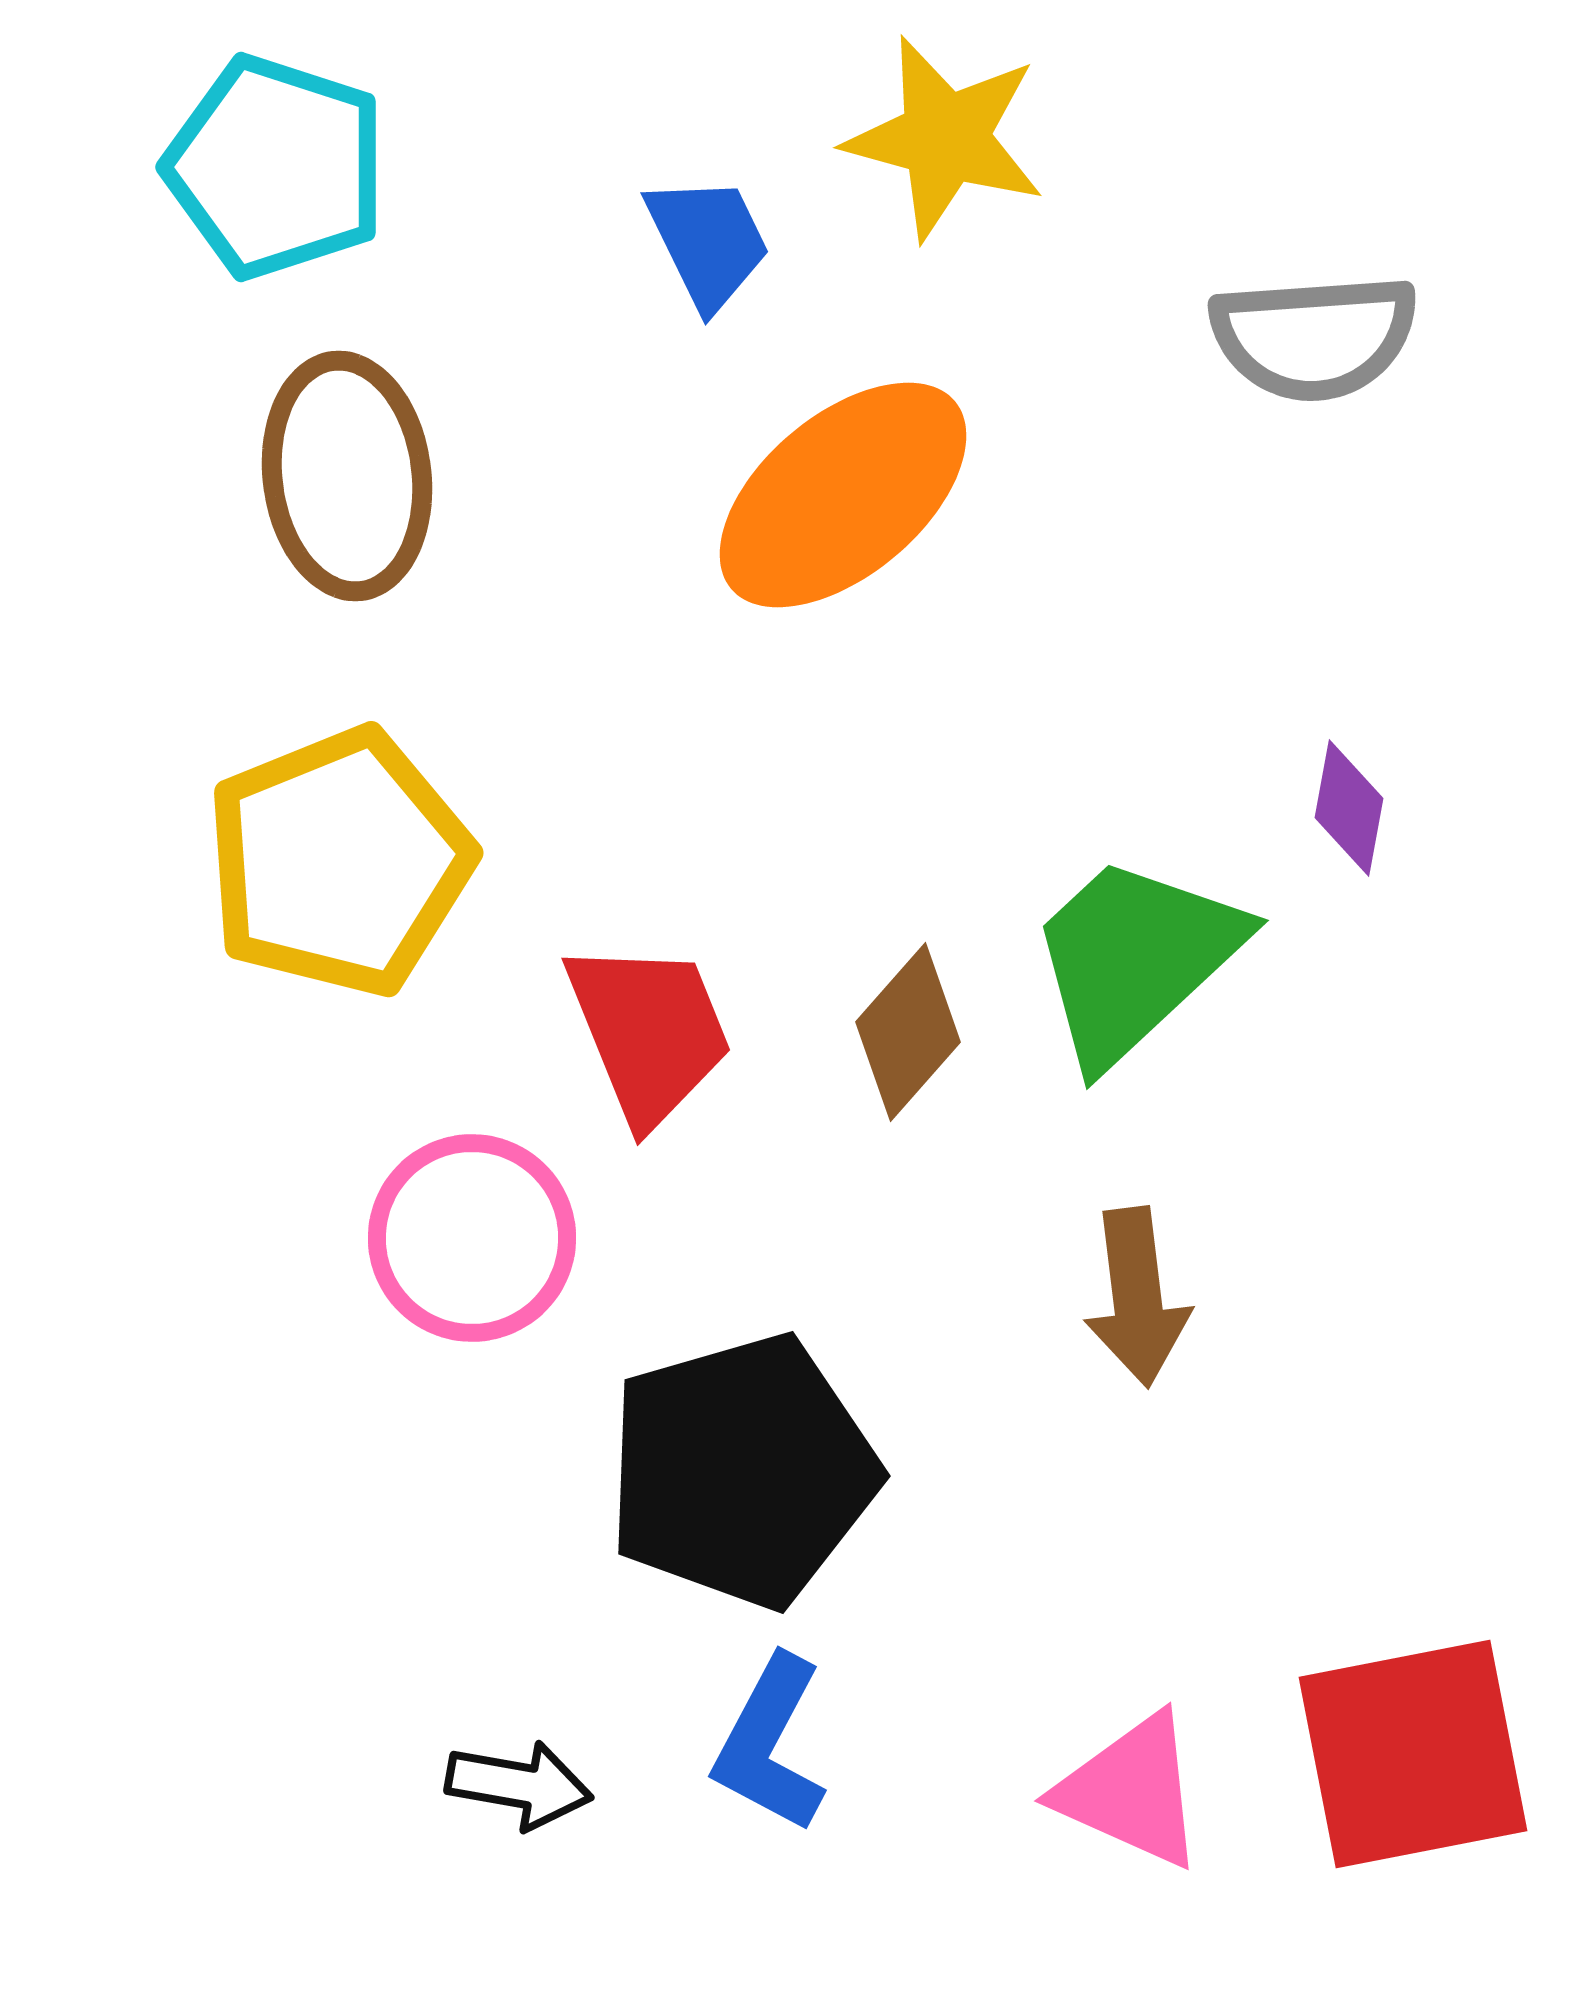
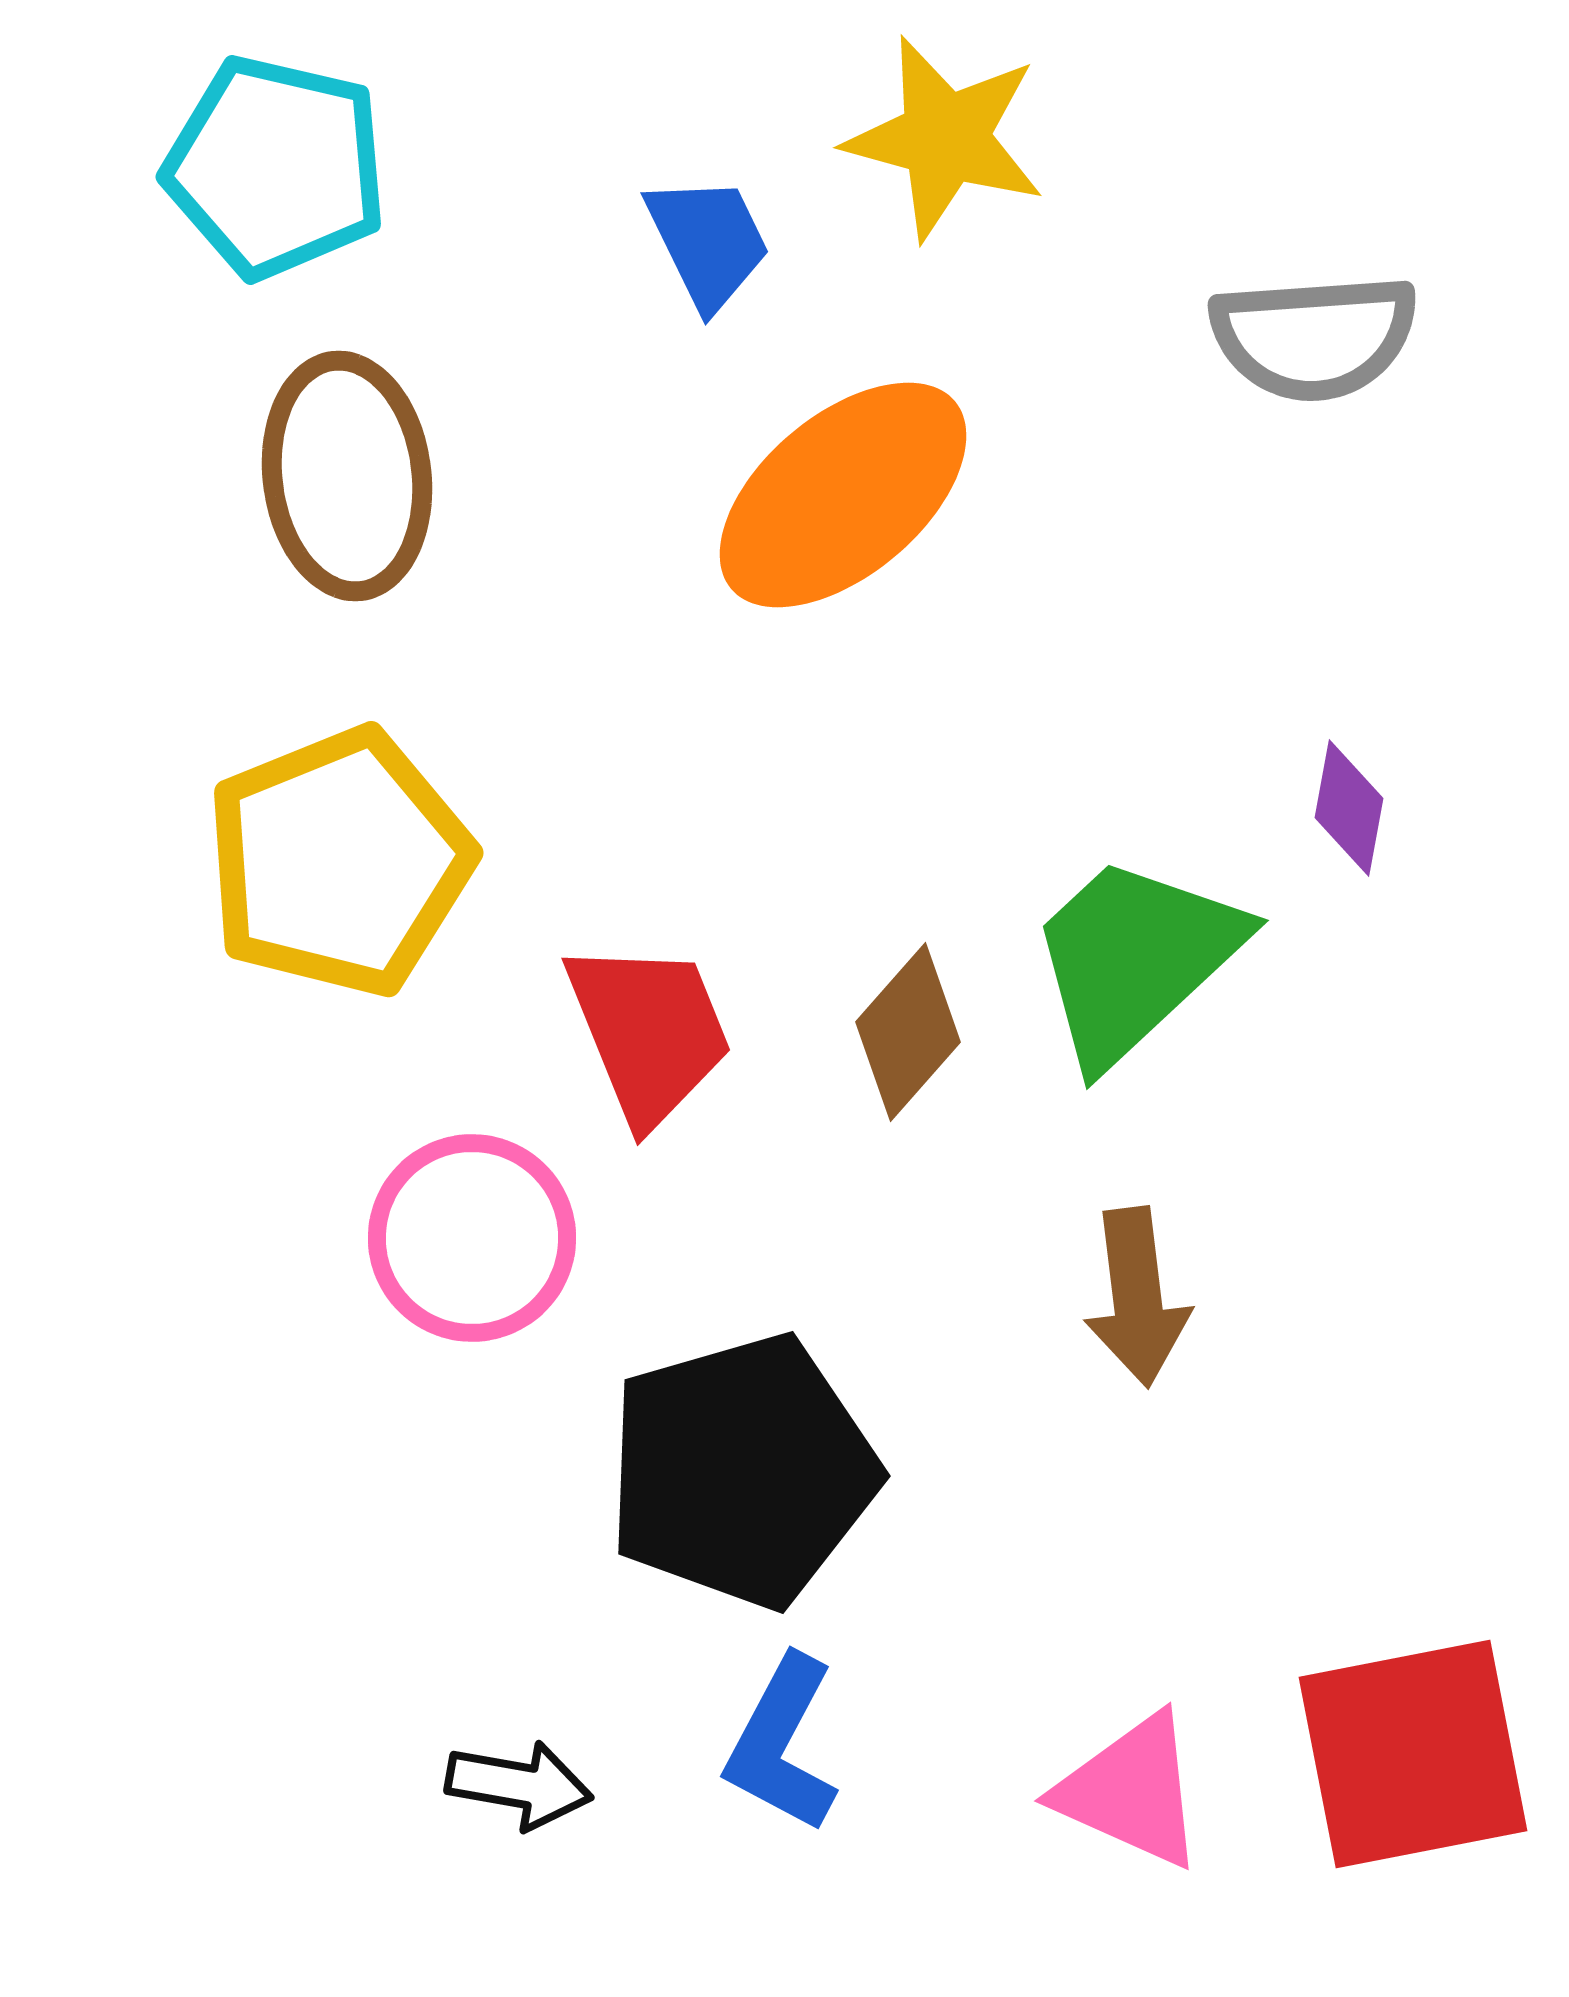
cyan pentagon: rotated 5 degrees counterclockwise
blue L-shape: moved 12 px right
